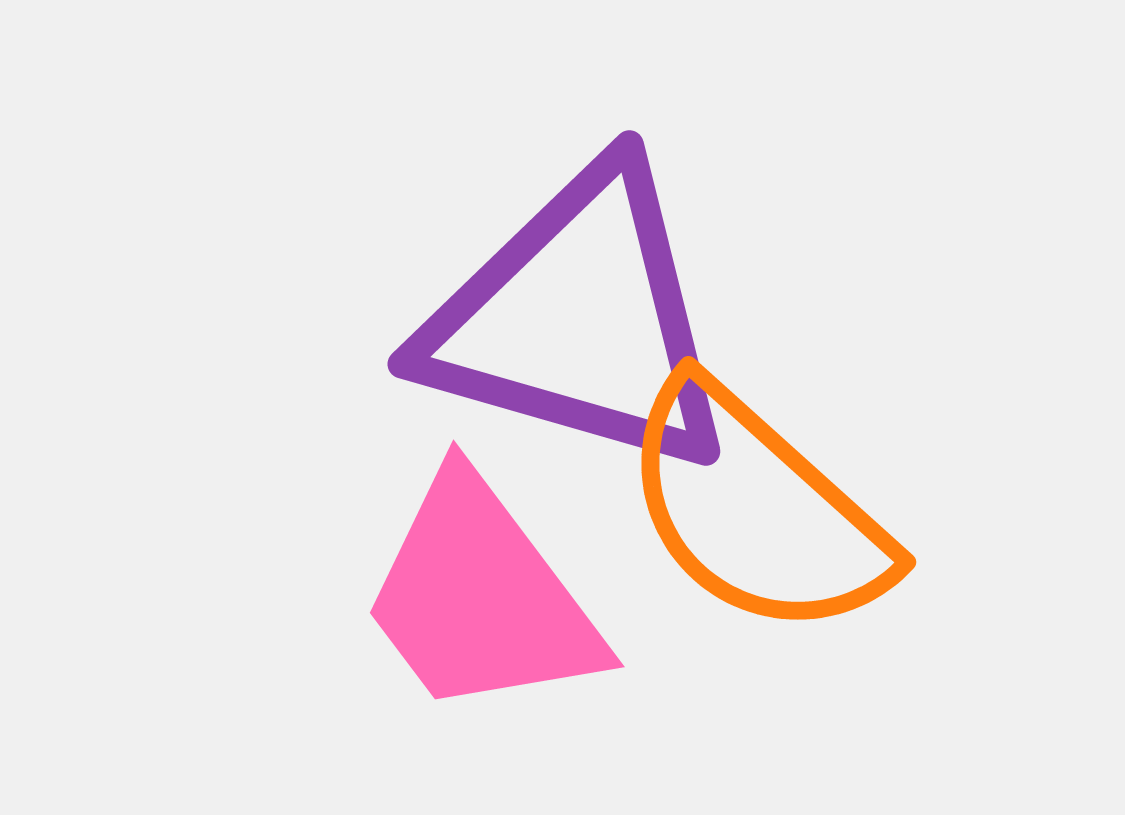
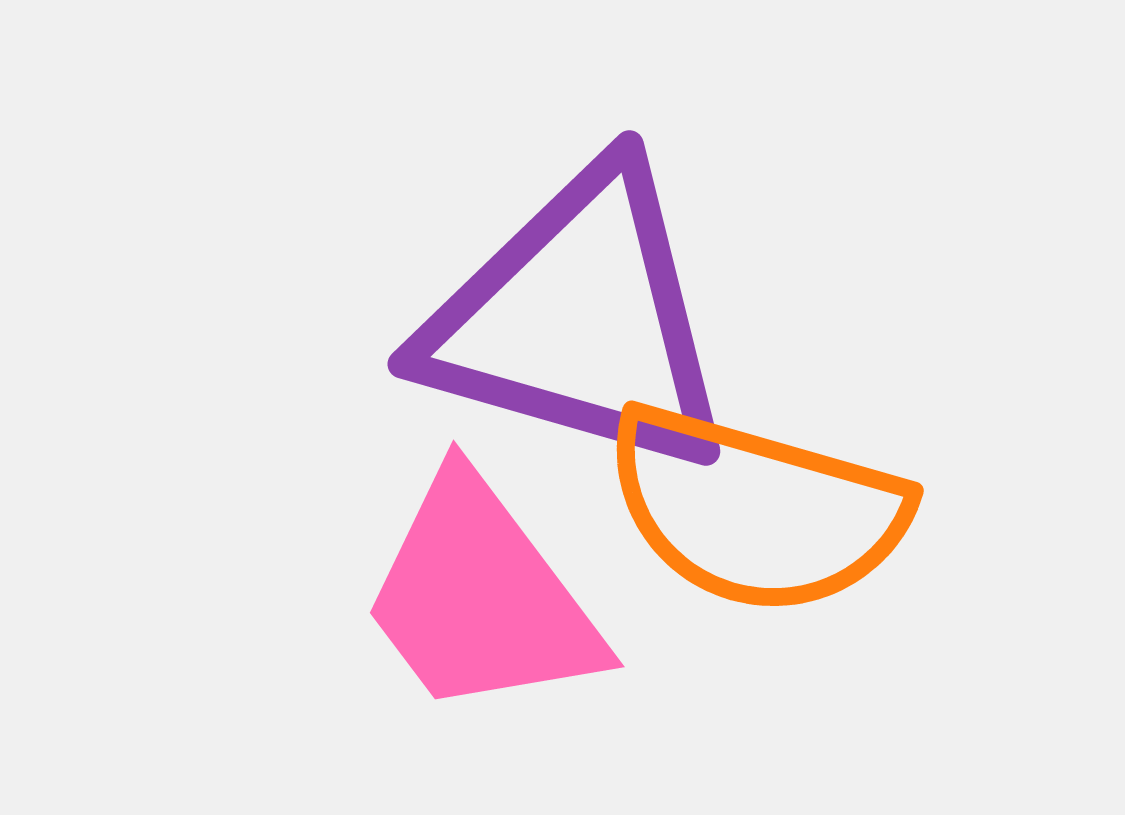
orange semicircle: rotated 26 degrees counterclockwise
